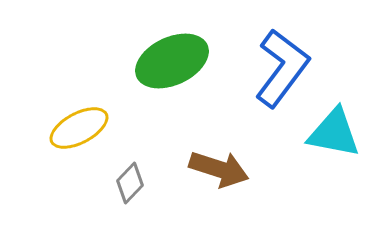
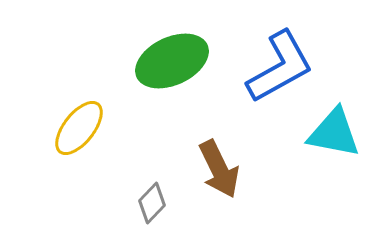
blue L-shape: moved 2 px left, 1 px up; rotated 24 degrees clockwise
yellow ellipse: rotated 24 degrees counterclockwise
brown arrow: rotated 46 degrees clockwise
gray diamond: moved 22 px right, 20 px down
